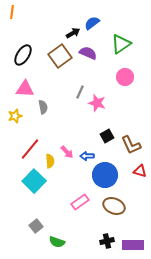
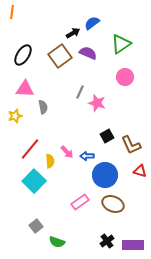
brown ellipse: moved 1 px left, 2 px up
black cross: rotated 24 degrees counterclockwise
